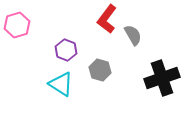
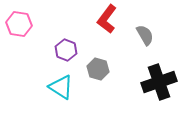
pink hexagon: moved 2 px right, 1 px up; rotated 25 degrees clockwise
gray semicircle: moved 12 px right
gray hexagon: moved 2 px left, 1 px up
black cross: moved 3 px left, 4 px down
cyan triangle: moved 3 px down
